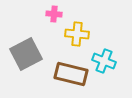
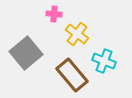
yellow cross: rotated 30 degrees clockwise
gray square: moved 1 px up; rotated 12 degrees counterclockwise
brown rectangle: moved 1 px right, 1 px down; rotated 36 degrees clockwise
